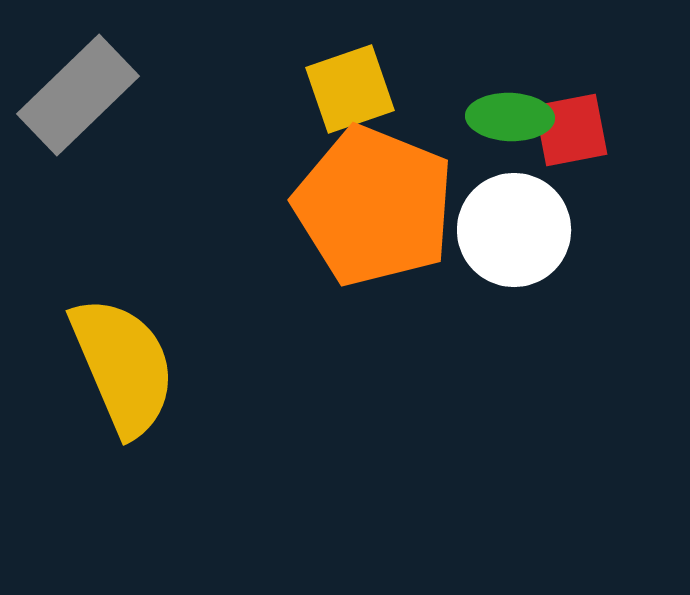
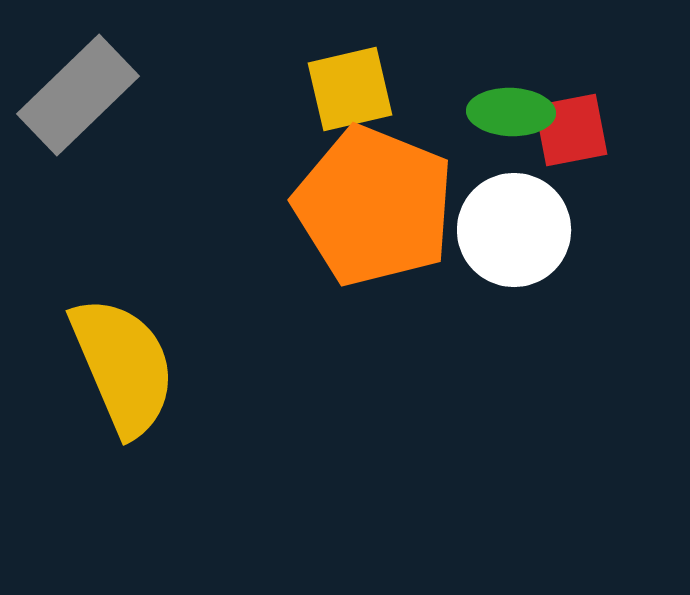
yellow square: rotated 6 degrees clockwise
green ellipse: moved 1 px right, 5 px up
